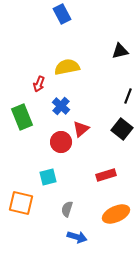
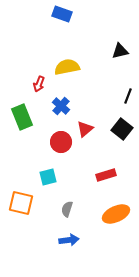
blue rectangle: rotated 42 degrees counterclockwise
red triangle: moved 4 px right
blue arrow: moved 8 px left, 3 px down; rotated 24 degrees counterclockwise
